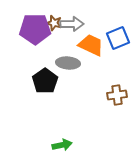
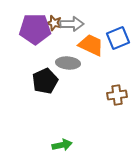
black pentagon: rotated 10 degrees clockwise
